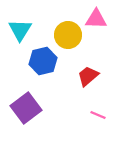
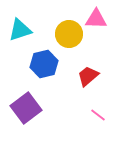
cyan triangle: rotated 40 degrees clockwise
yellow circle: moved 1 px right, 1 px up
blue hexagon: moved 1 px right, 3 px down
pink line: rotated 14 degrees clockwise
